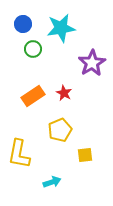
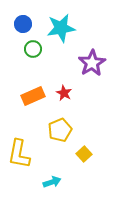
orange rectangle: rotated 10 degrees clockwise
yellow square: moved 1 px left, 1 px up; rotated 35 degrees counterclockwise
